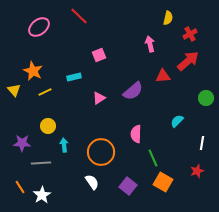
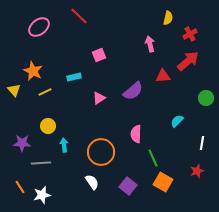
white star: rotated 18 degrees clockwise
